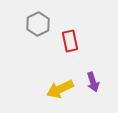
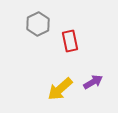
purple arrow: rotated 102 degrees counterclockwise
yellow arrow: rotated 16 degrees counterclockwise
